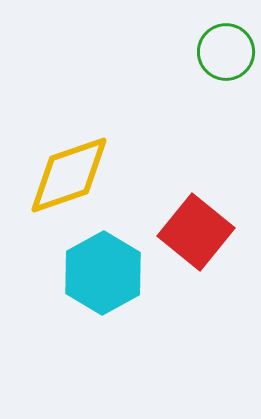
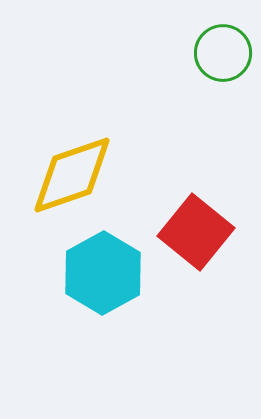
green circle: moved 3 px left, 1 px down
yellow diamond: moved 3 px right
